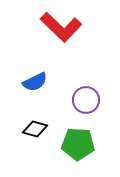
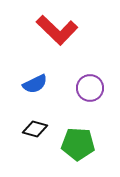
red L-shape: moved 4 px left, 3 px down
blue semicircle: moved 2 px down
purple circle: moved 4 px right, 12 px up
